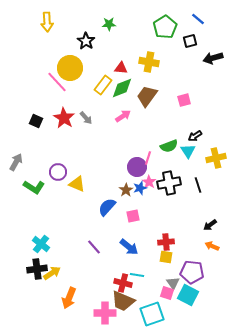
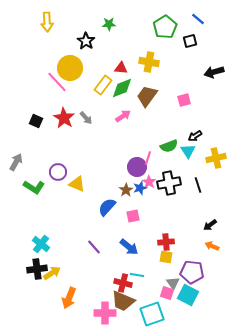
black arrow at (213, 58): moved 1 px right, 14 px down
